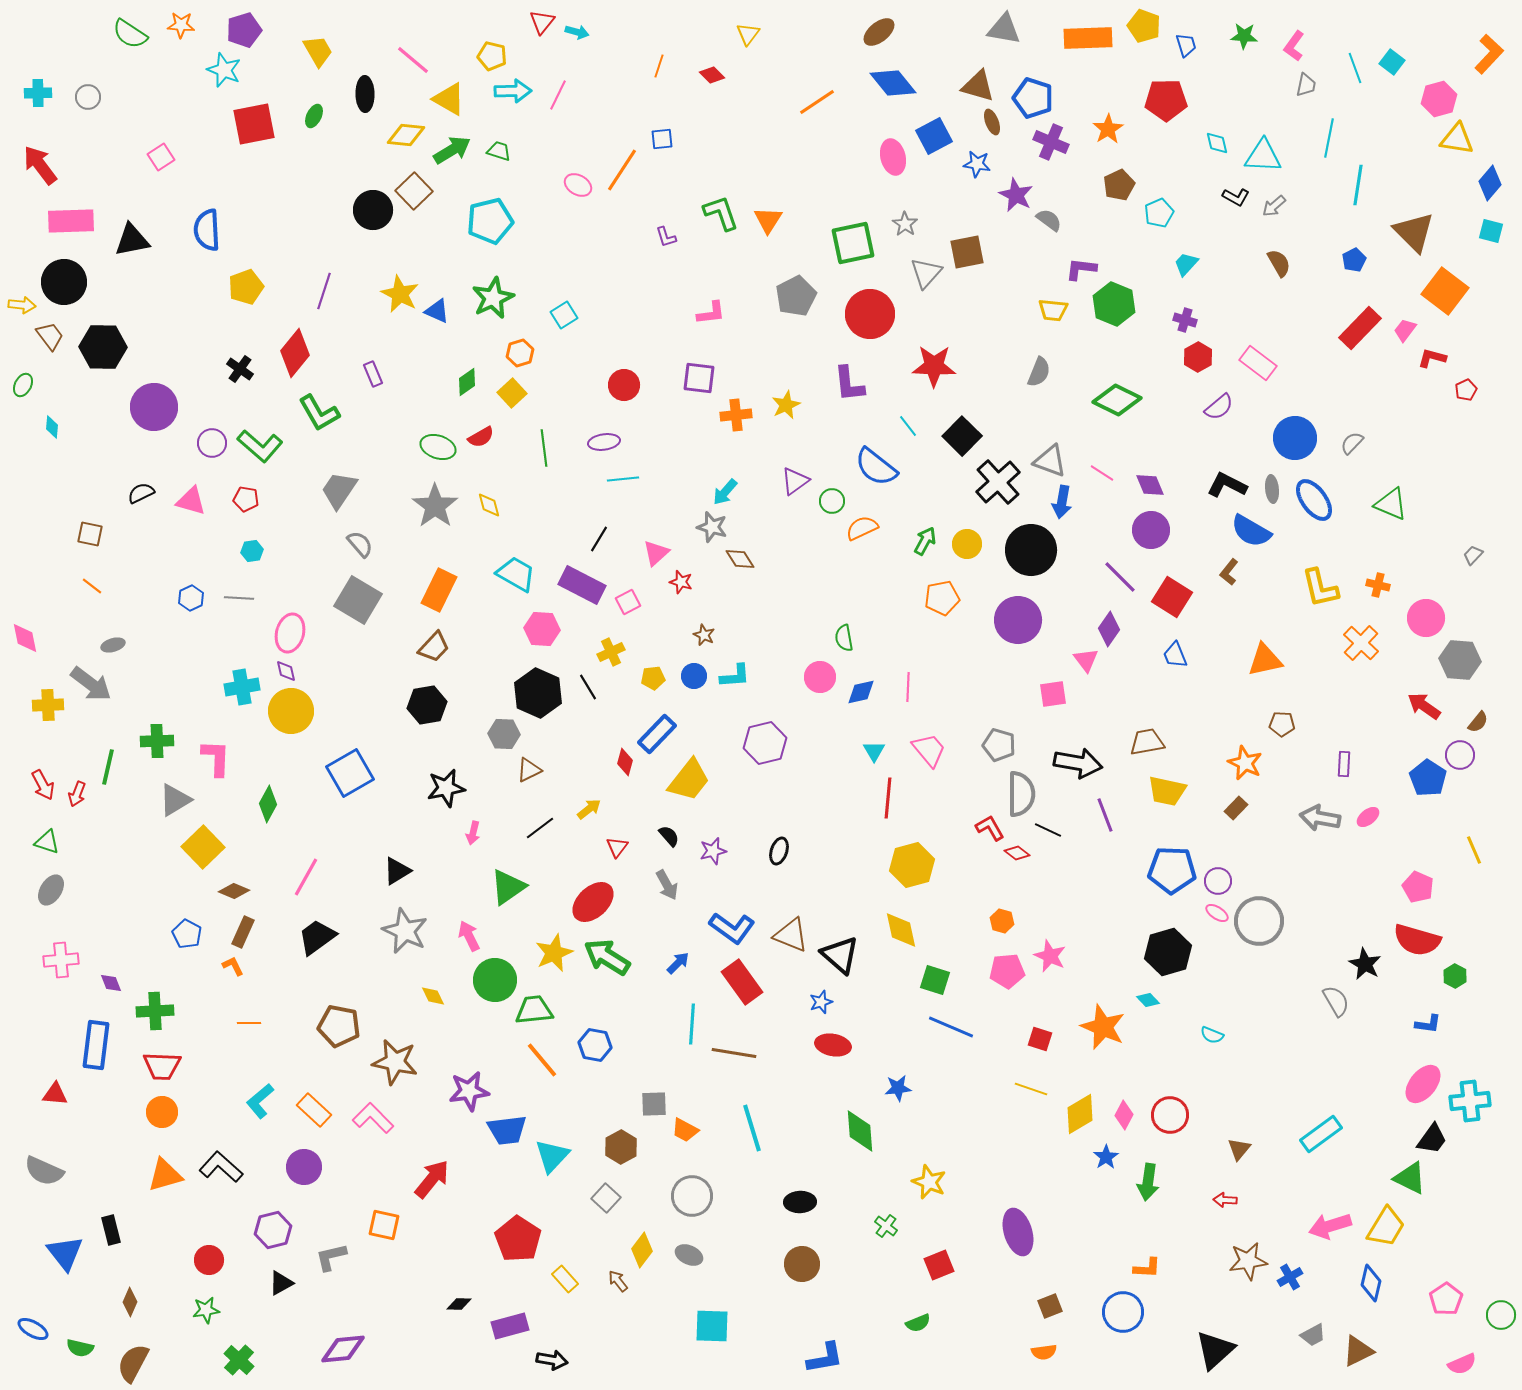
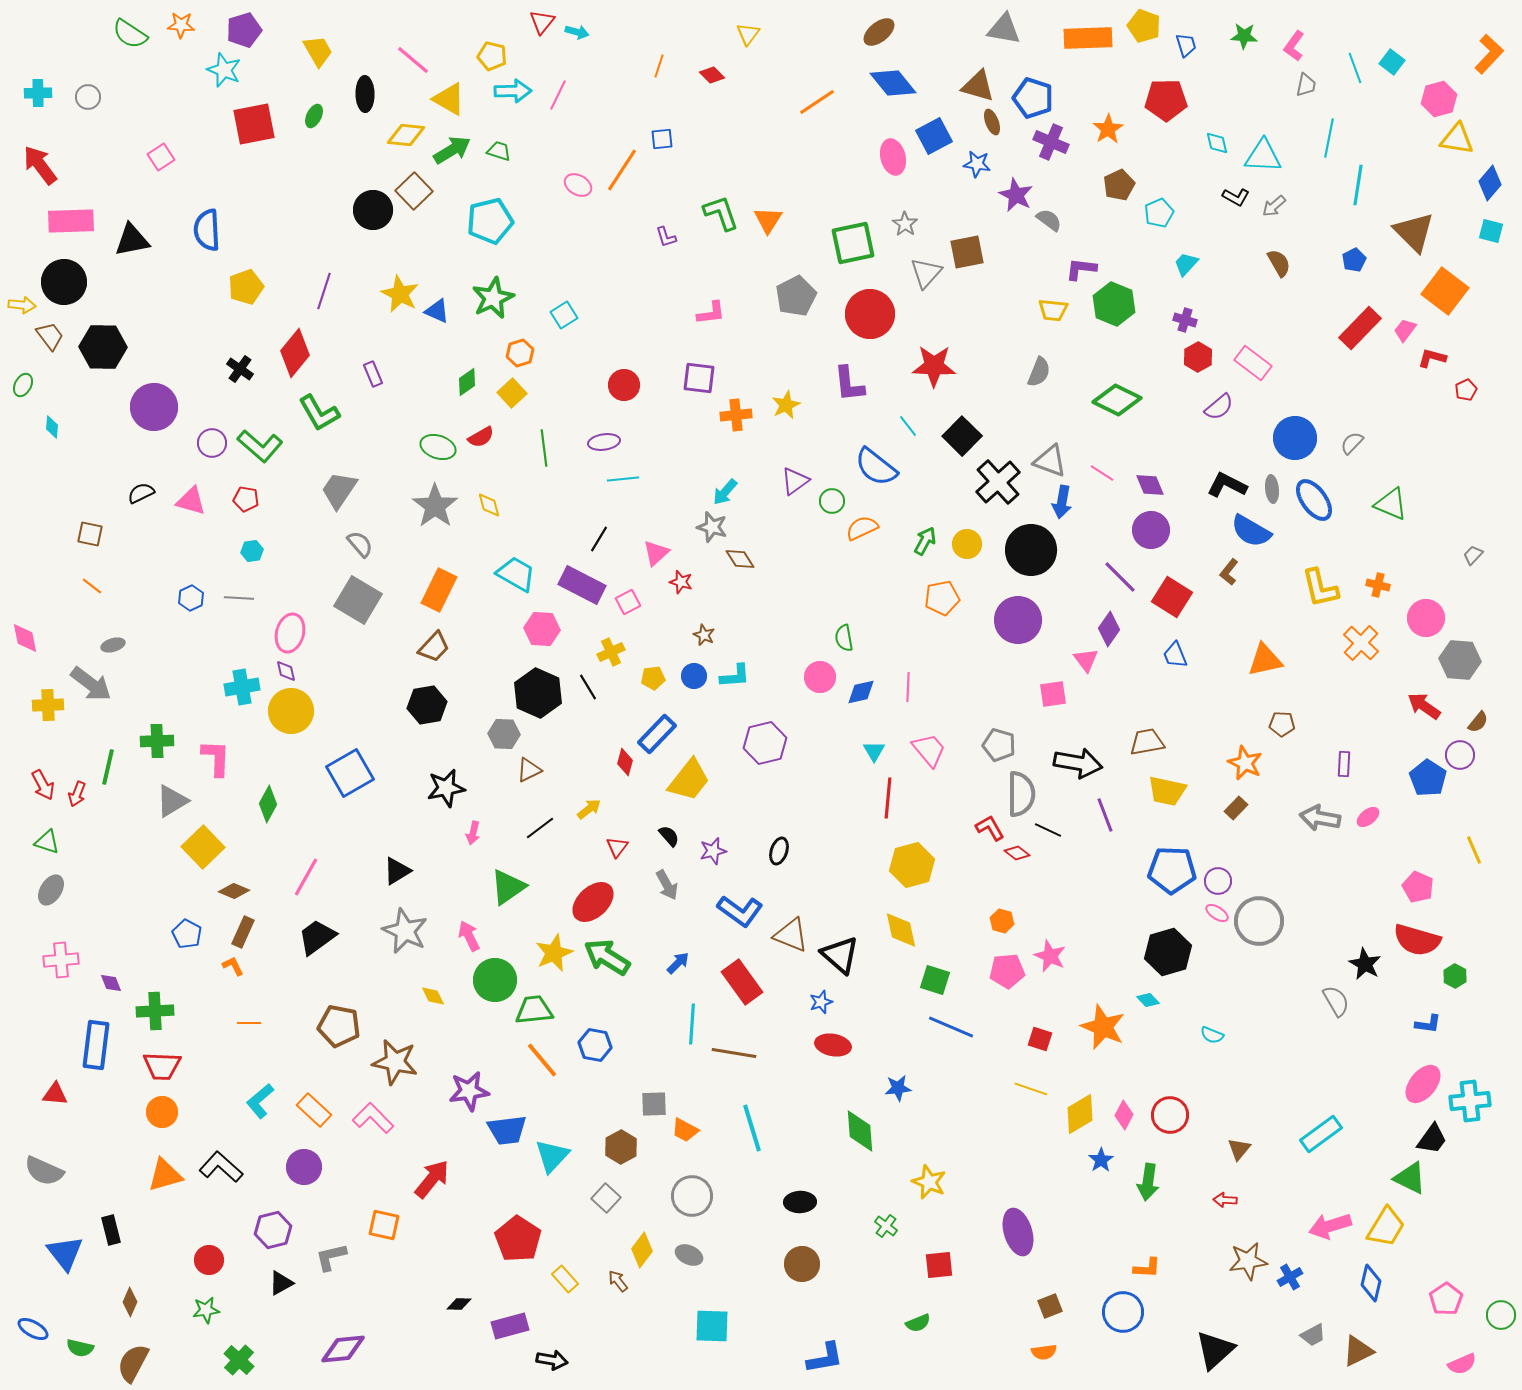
pink rectangle at (1258, 363): moved 5 px left
gray triangle at (175, 800): moved 3 px left, 1 px down
blue L-shape at (732, 928): moved 8 px right, 17 px up
blue star at (1106, 1157): moved 5 px left, 3 px down
red square at (939, 1265): rotated 16 degrees clockwise
